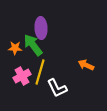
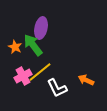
purple ellipse: rotated 15 degrees clockwise
orange star: moved 1 px up; rotated 24 degrees clockwise
orange arrow: moved 15 px down
yellow line: rotated 35 degrees clockwise
pink cross: moved 1 px right
